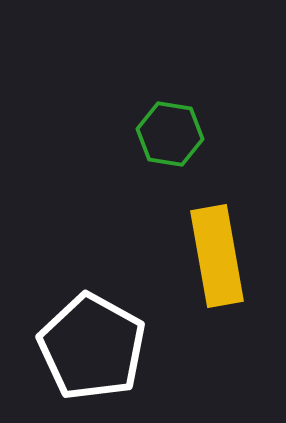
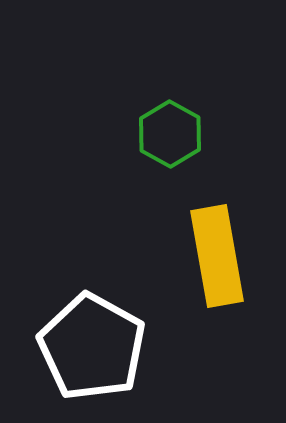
green hexagon: rotated 20 degrees clockwise
